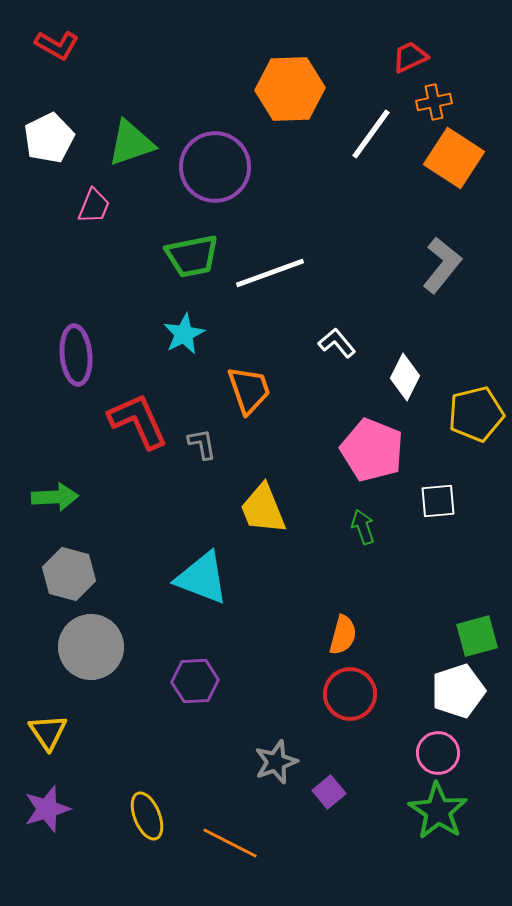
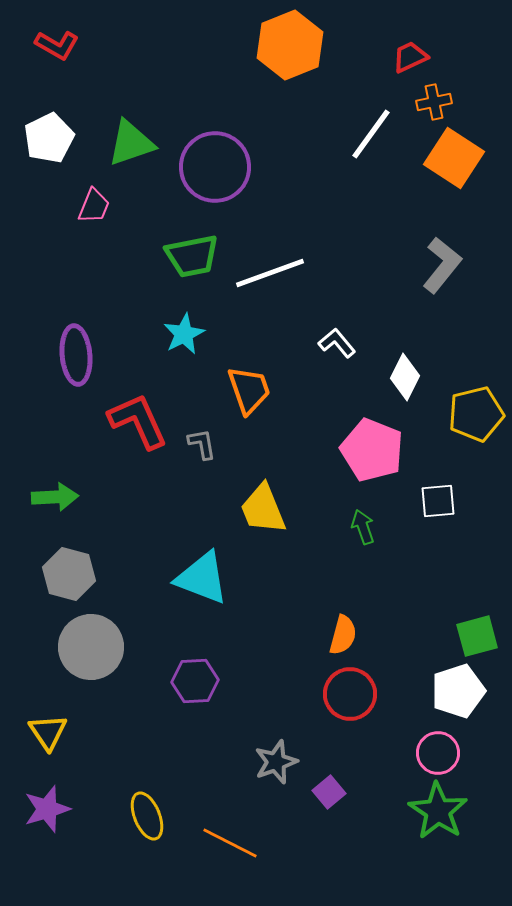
orange hexagon at (290, 89): moved 44 px up; rotated 20 degrees counterclockwise
